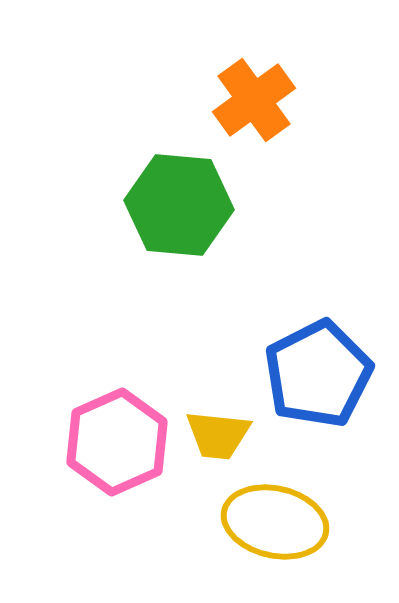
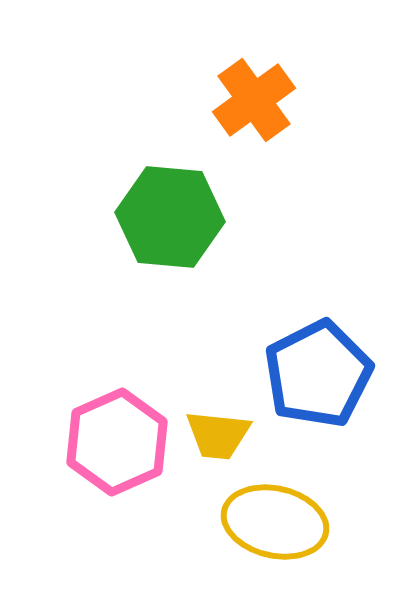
green hexagon: moved 9 px left, 12 px down
